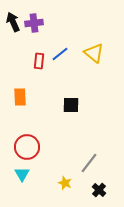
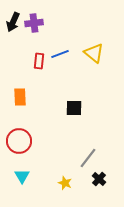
black arrow: rotated 132 degrees counterclockwise
blue line: rotated 18 degrees clockwise
black square: moved 3 px right, 3 px down
red circle: moved 8 px left, 6 px up
gray line: moved 1 px left, 5 px up
cyan triangle: moved 2 px down
black cross: moved 11 px up
